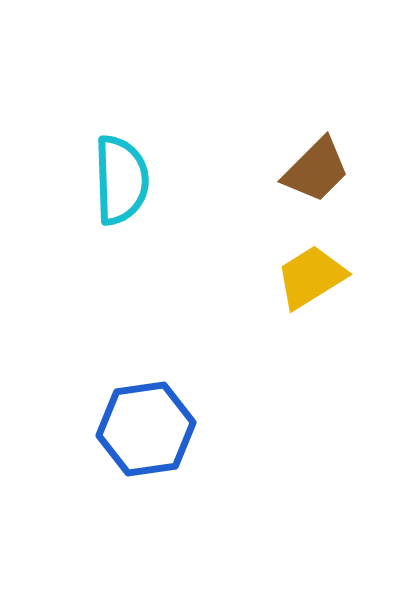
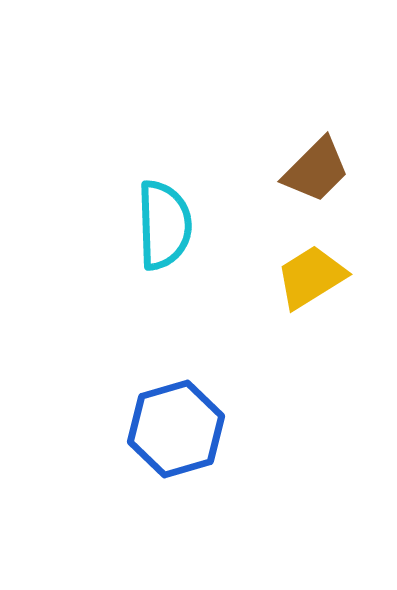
cyan semicircle: moved 43 px right, 45 px down
blue hexagon: moved 30 px right; rotated 8 degrees counterclockwise
